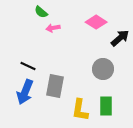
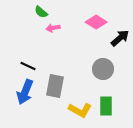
yellow L-shape: rotated 70 degrees counterclockwise
